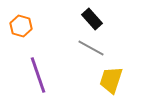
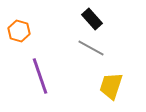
orange hexagon: moved 2 px left, 5 px down
purple line: moved 2 px right, 1 px down
yellow trapezoid: moved 6 px down
